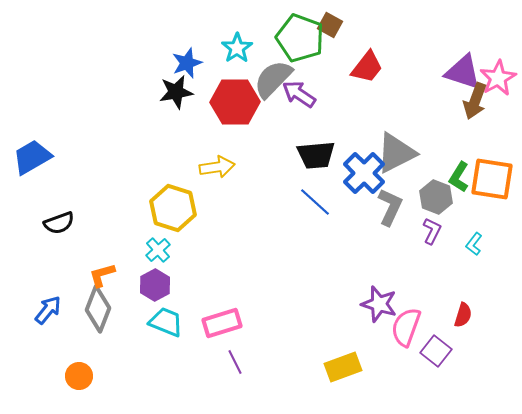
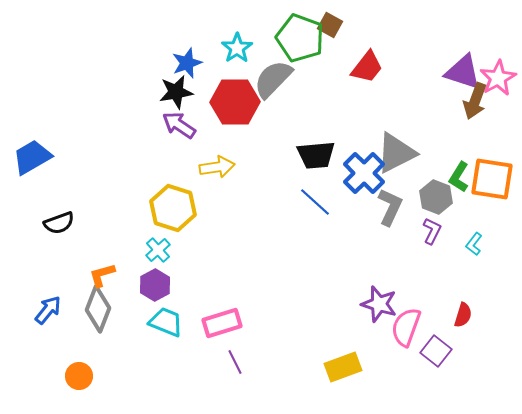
purple arrow: moved 120 px left, 31 px down
